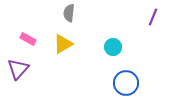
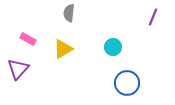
yellow triangle: moved 5 px down
blue circle: moved 1 px right
